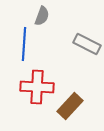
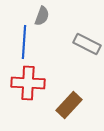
blue line: moved 2 px up
red cross: moved 9 px left, 4 px up
brown rectangle: moved 1 px left, 1 px up
